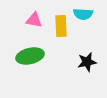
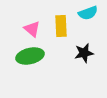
cyan semicircle: moved 5 px right, 1 px up; rotated 24 degrees counterclockwise
pink triangle: moved 2 px left, 9 px down; rotated 30 degrees clockwise
black star: moved 3 px left, 9 px up
